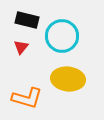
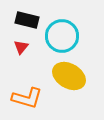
yellow ellipse: moved 1 px right, 3 px up; rotated 24 degrees clockwise
